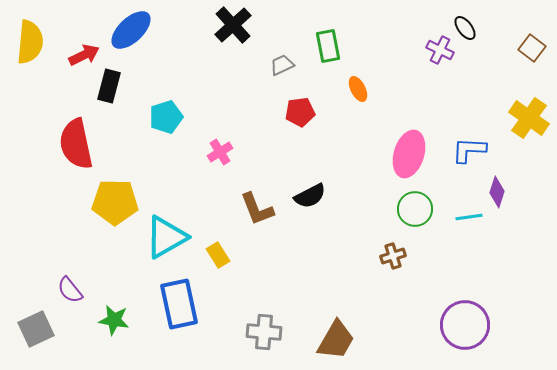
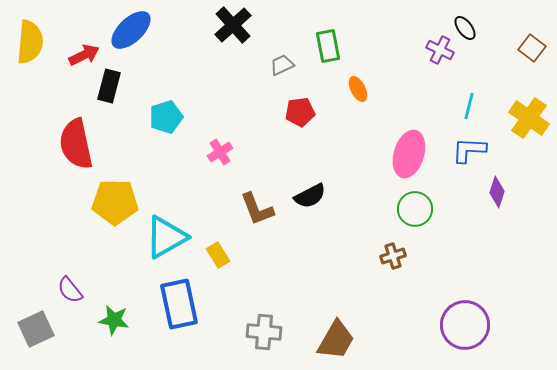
cyan line: moved 111 px up; rotated 68 degrees counterclockwise
